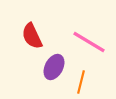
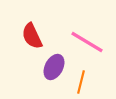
pink line: moved 2 px left
